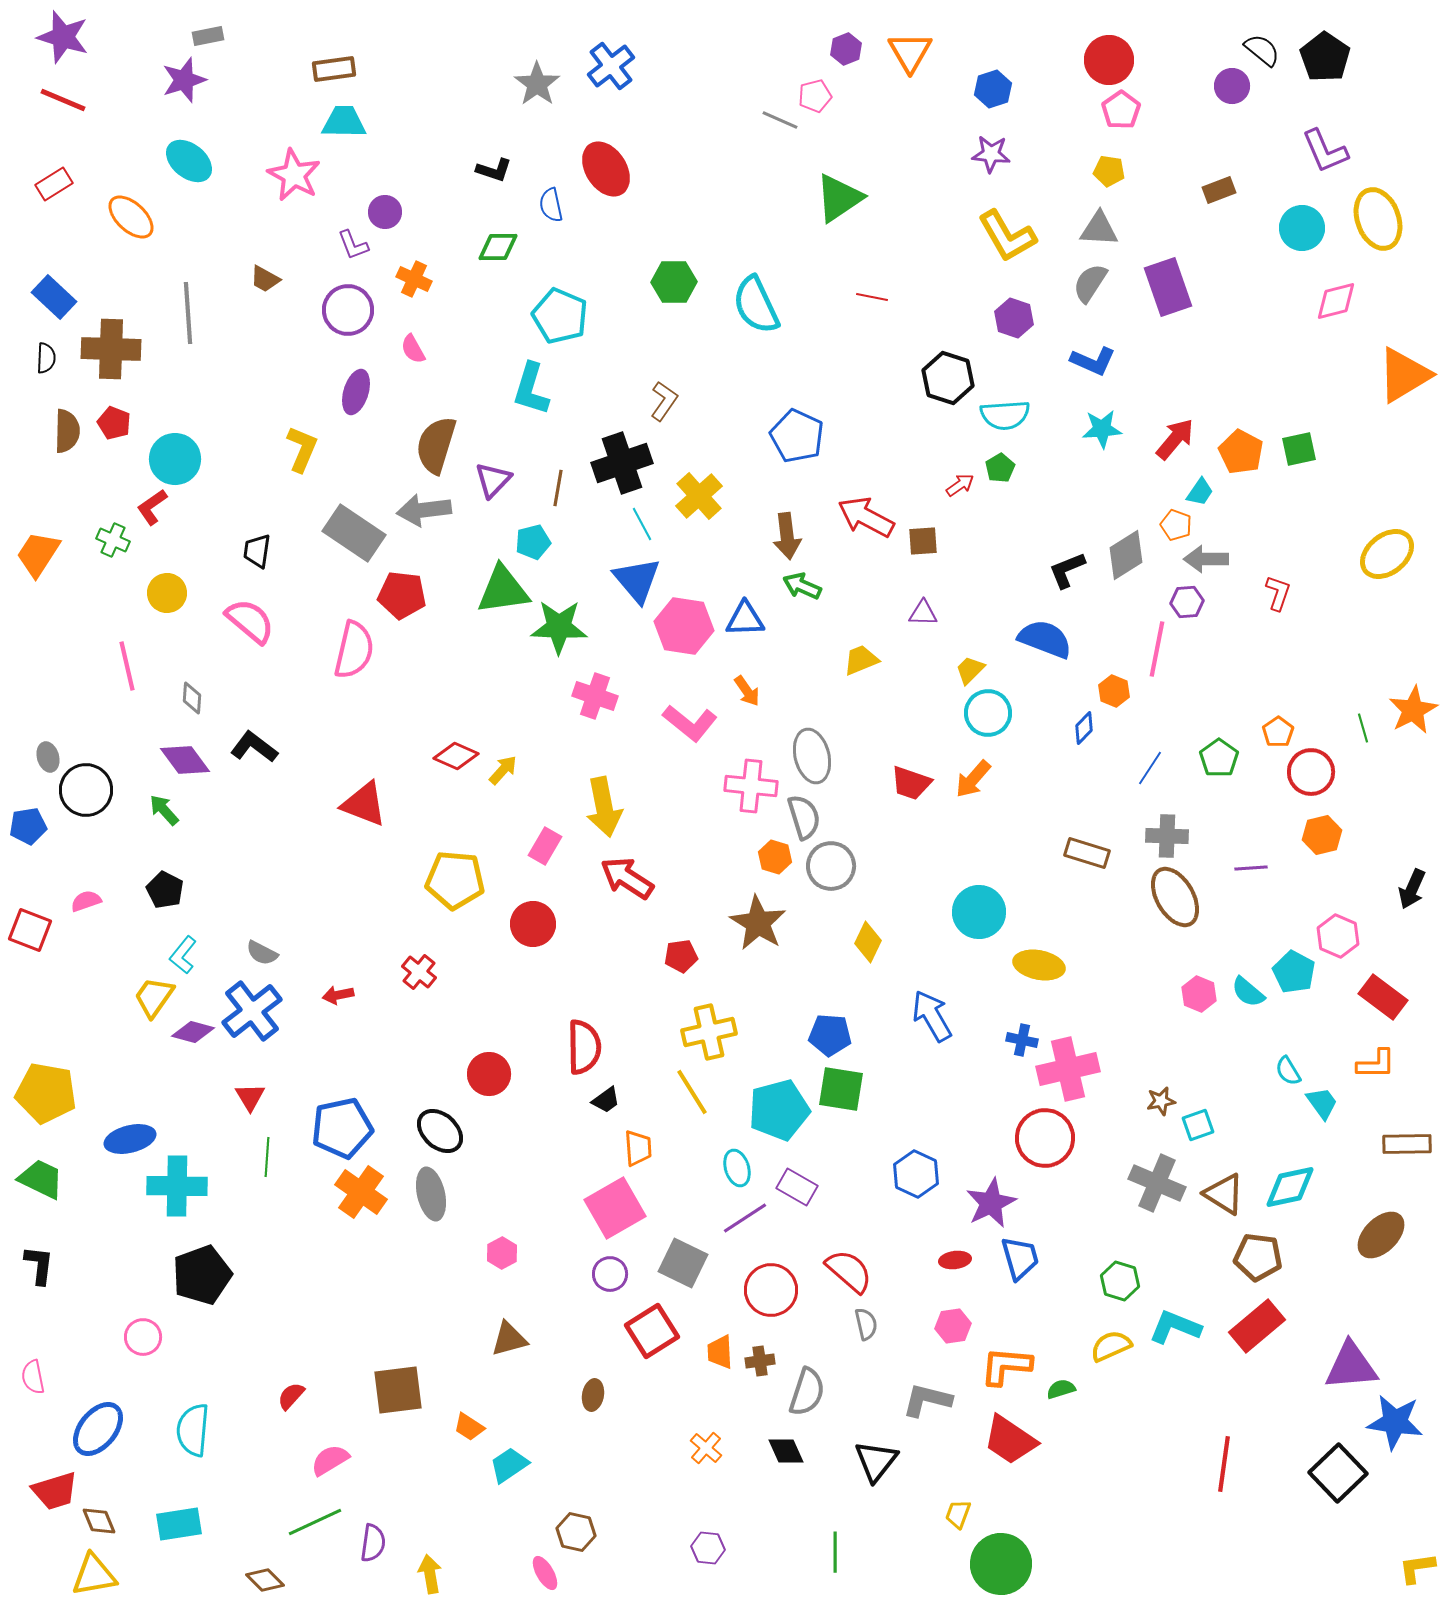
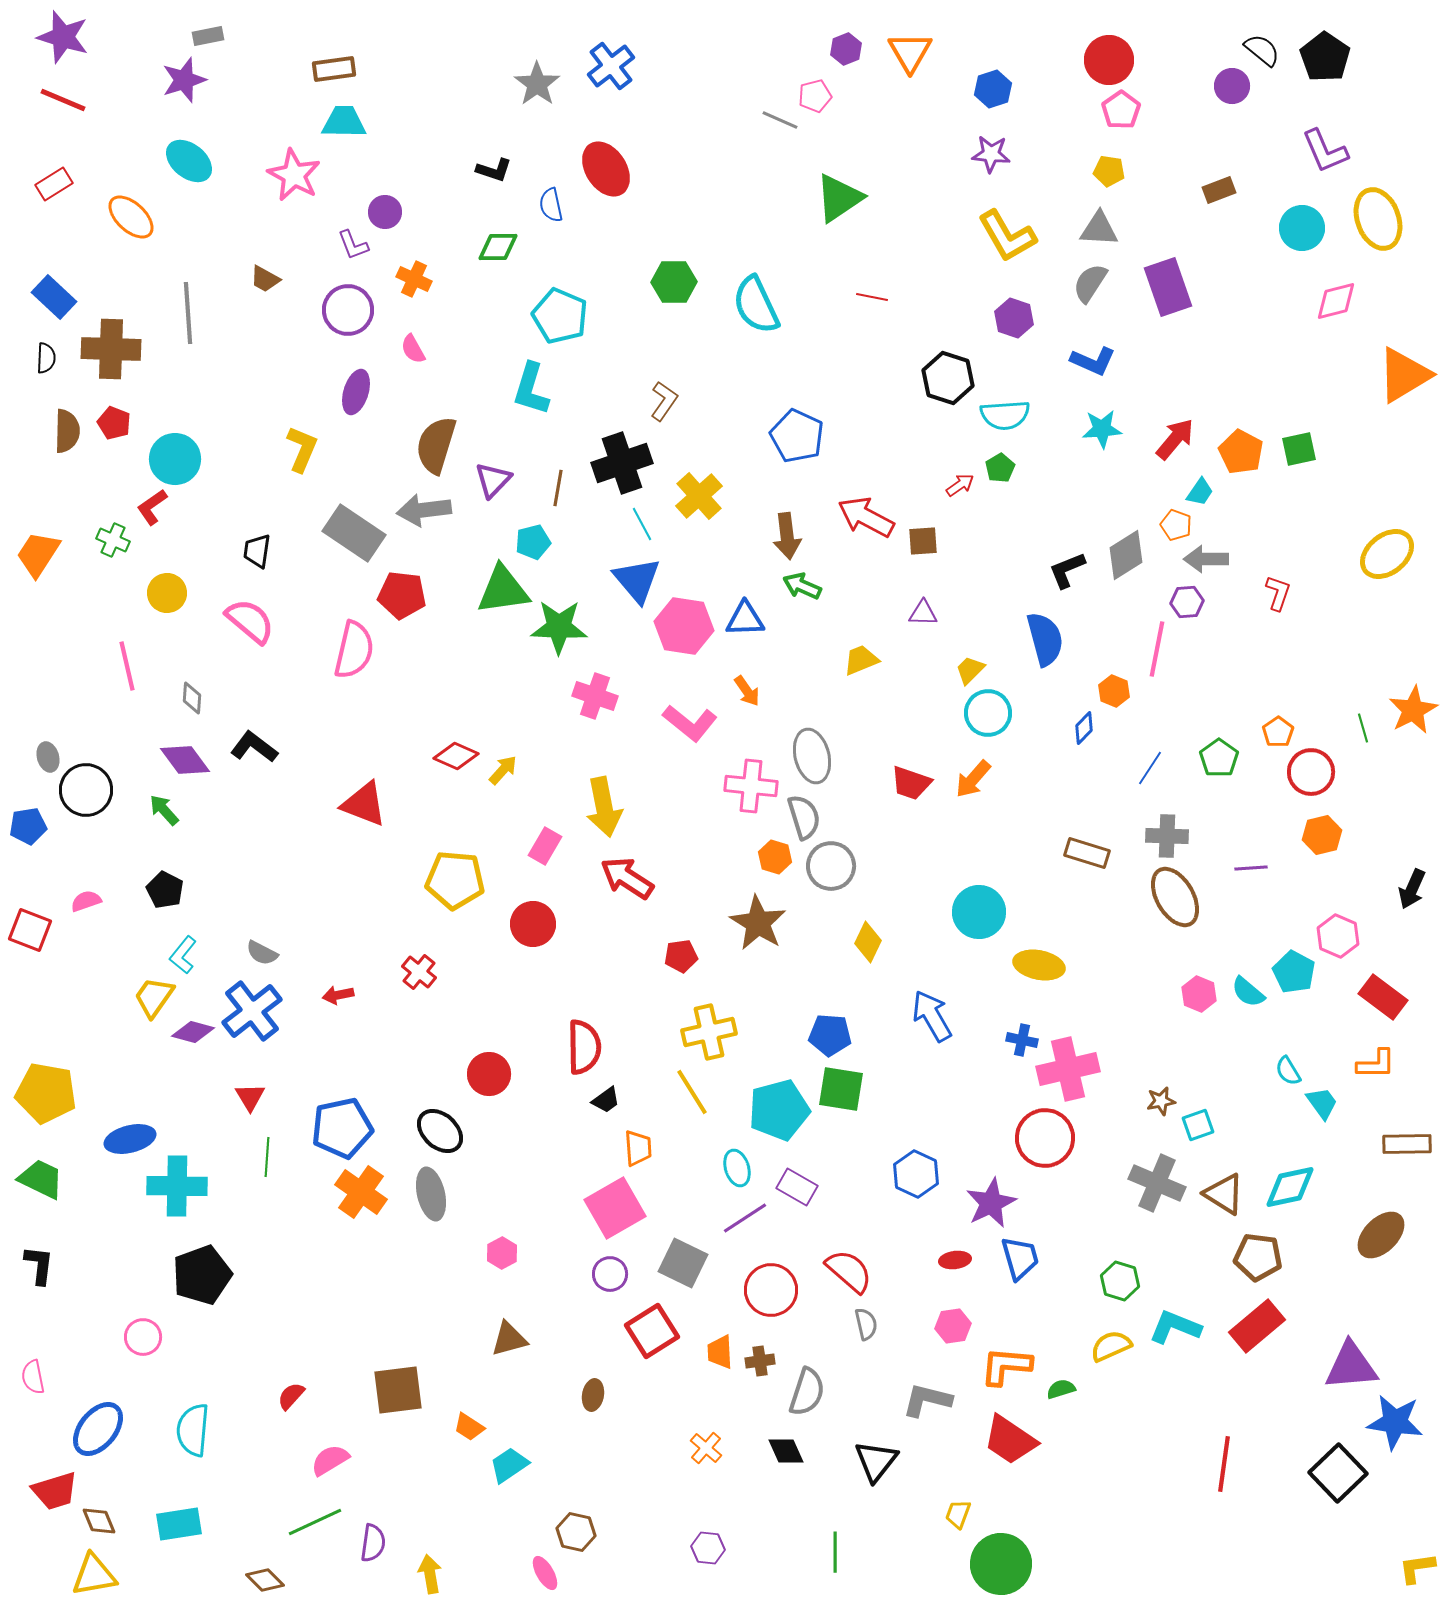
blue semicircle at (1045, 639): rotated 54 degrees clockwise
